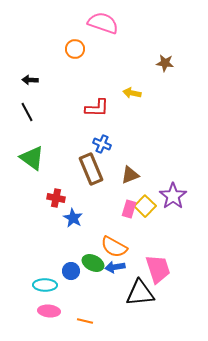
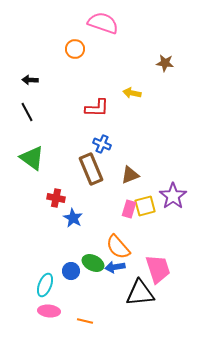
yellow square: rotated 30 degrees clockwise
orange semicircle: moved 4 px right; rotated 20 degrees clockwise
cyan ellipse: rotated 70 degrees counterclockwise
